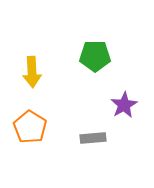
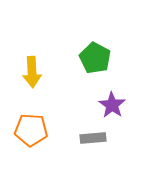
green pentagon: moved 2 px down; rotated 28 degrees clockwise
purple star: moved 12 px left; rotated 8 degrees counterclockwise
orange pentagon: moved 1 px right, 3 px down; rotated 28 degrees counterclockwise
